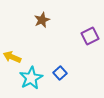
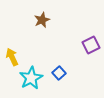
purple square: moved 1 px right, 9 px down
yellow arrow: rotated 42 degrees clockwise
blue square: moved 1 px left
